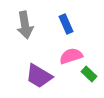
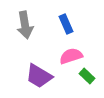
green rectangle: moved 2 px left, 2 px down
